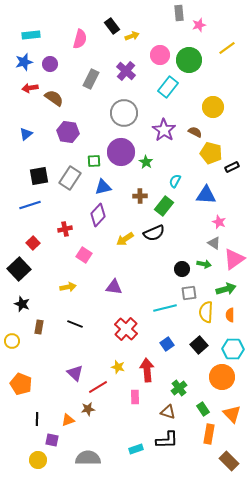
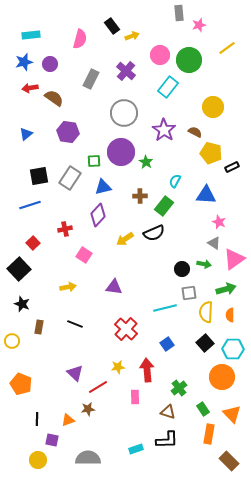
black square at (199, 345): moved 6 px right, 2 px up
yellow star at (118, 367): rotated 24 degrees counterclockwise
